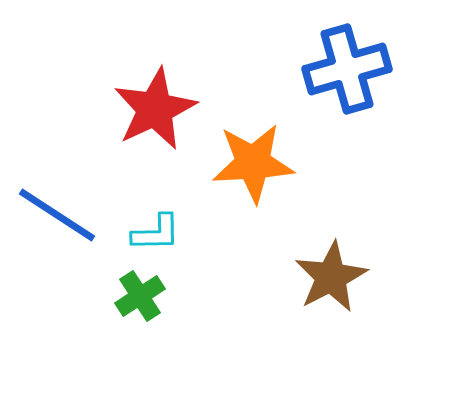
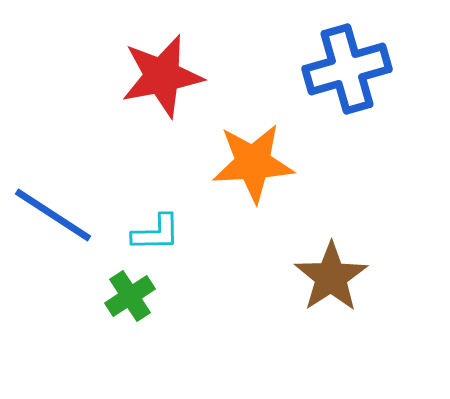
red star: moved 7 px right, 33 px up; rotated 14 degrees clockwise
blue line: moved 4 px left
brown star: rotated 6 degrees counterclockwise
green cross: moved 10 px left
